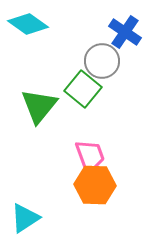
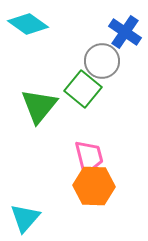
pink trapezoid: moved 1 px left, 1 px down; rotated 6 degrees clockwise
orange hexagon: moved 1 px left, 1 px down
cyan triangle: rotated 16 degrees counterclockwise
